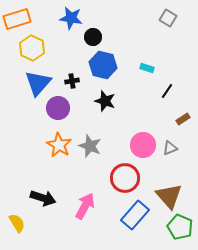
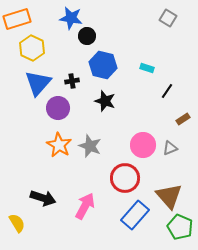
black circle: moved 6 px left, 1 px up
